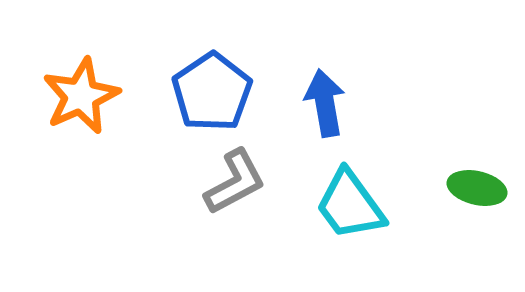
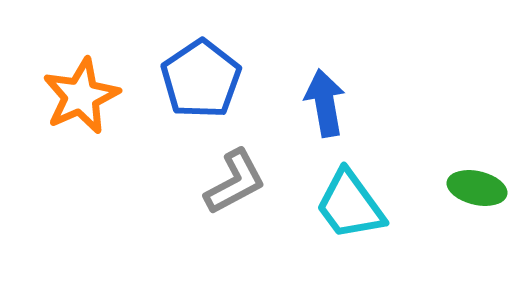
blue pentagon: moved 11 px left, 13 px up
